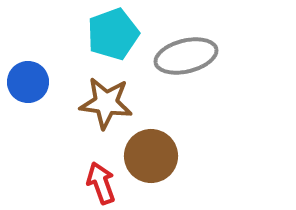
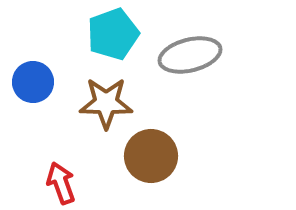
gray ellipse: moved 4 px right, 1 px up
blue circle: moved 5 px right
brown star: rotated 6 degrees counterclockwise
red arrow: moved 40 px left
